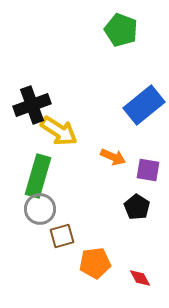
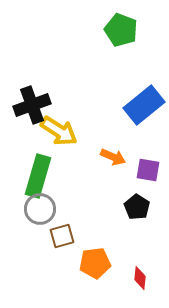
red diamond: rotated 35 degrees clockwise
